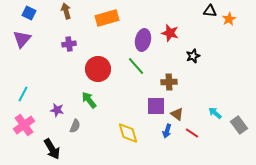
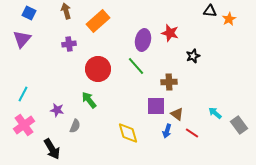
orange rectangle: moved 9 px left, 3 px down; rotated 25 degrees counterclockwise
